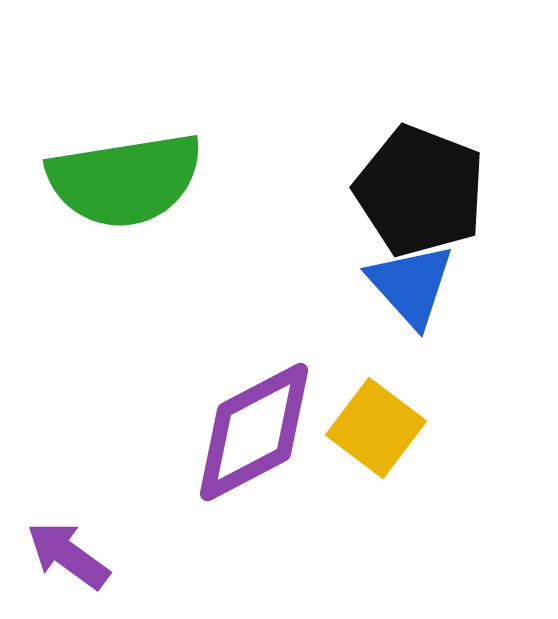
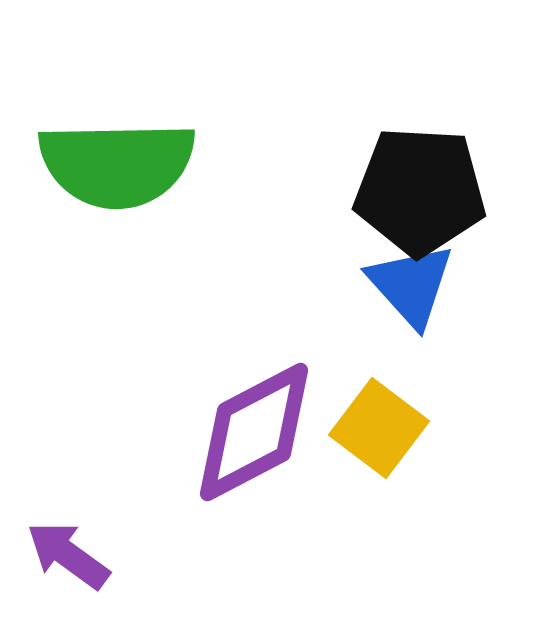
green semicircle: moved 8 px left, 16 px up; rotated 8 degrees clockwise
black pentagon: rotated 18 degrees counterclockwise
yellow square: moved 3 px right
